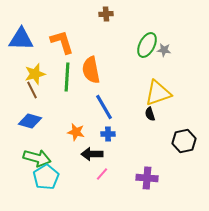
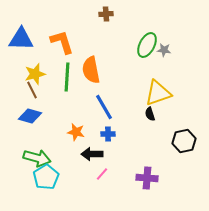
blue diamond: moved 5 px up
